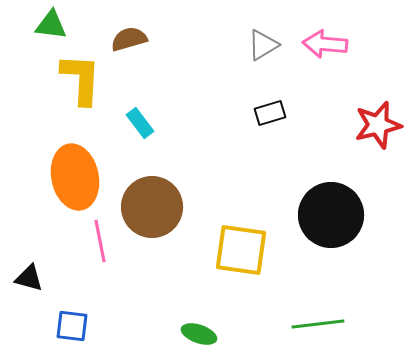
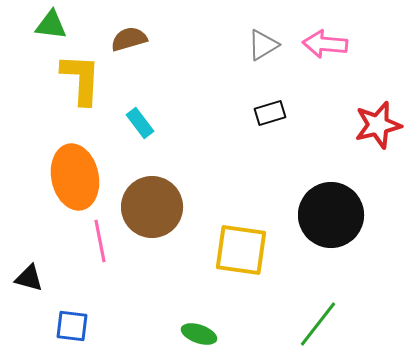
green line: rotated 45 degrees counterclockwise
